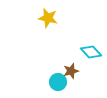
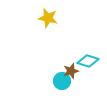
cyan diamond: moved 3 px left, 9 px down; rotated 30 degrees counterclockwise
cyan circle: moved 4 px right, 1 px up
